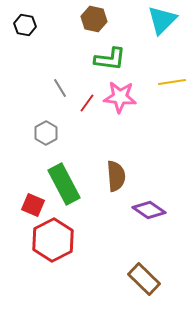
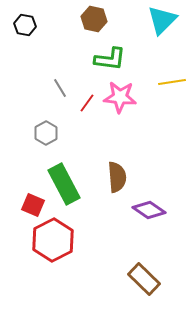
brown semicircle: moved 1 px right, 1 px down
